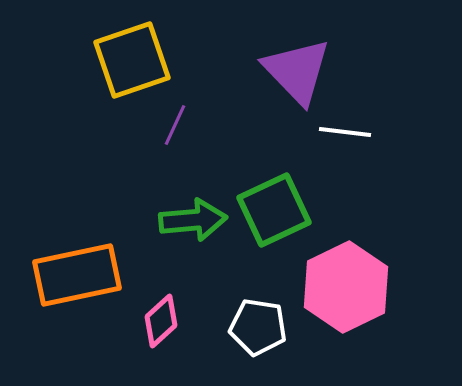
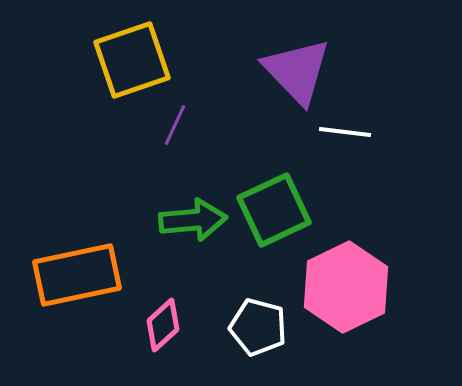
pink diamond: moved 2 px right, 4 px down
white pentagon: rotated 6 degrees clockwise
